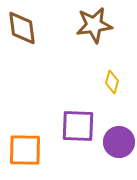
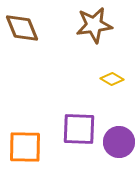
brown diamond: rotated 15 degrees counterclockwise
yellow diamond: moved 3 px up; rotated 75 degrees counterclockwise
purple square: moved 1 px right, 3 px down
orange square: moved 3 px up
